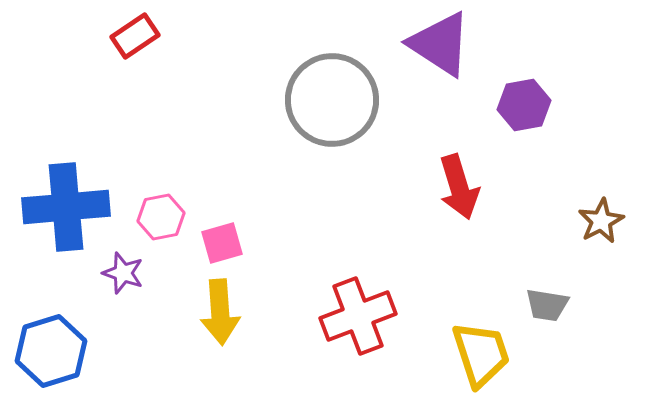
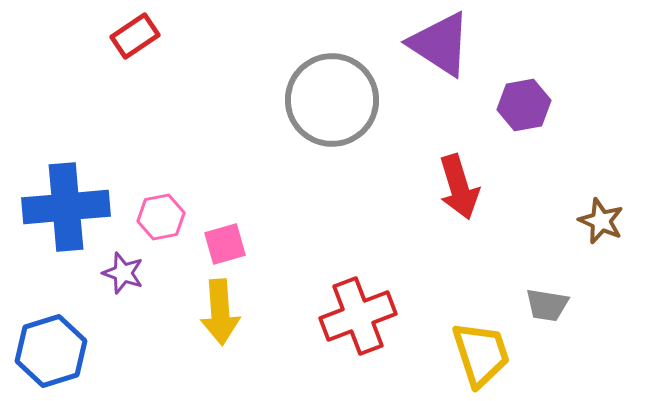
brown star: rotated 21 degrees counterclockwise
pink square: moved 3 px right, 1 px down
